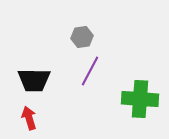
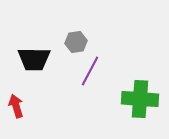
gray hexagon: moved 6 px left, 5 px down
black trapezoid: moved 21 px up
red arrow: moved 13 px left, 12 px up
